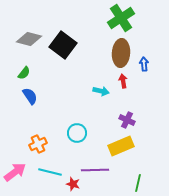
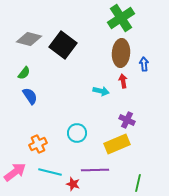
yellow rectangle: moved 4 px left, 2 px up
